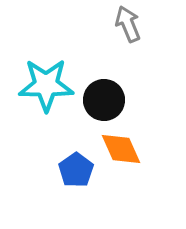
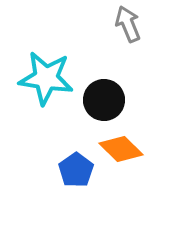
cyan star: moved 7 px up; rotated 8 degrees clockwise
orange diamond: rotated 21 degrees counterclockwise
